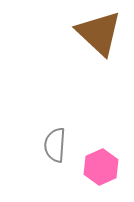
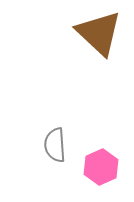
gray semicircle: rotated 8 degrees counterclockwise
